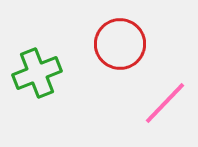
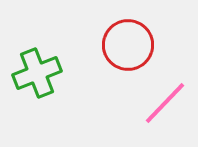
red circle: moved 8 px right, 1 px down
